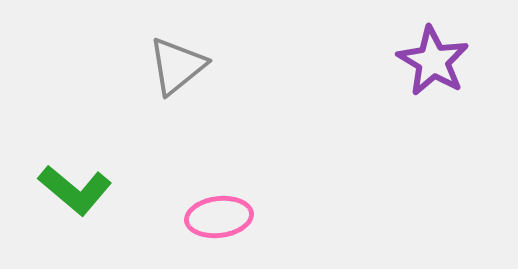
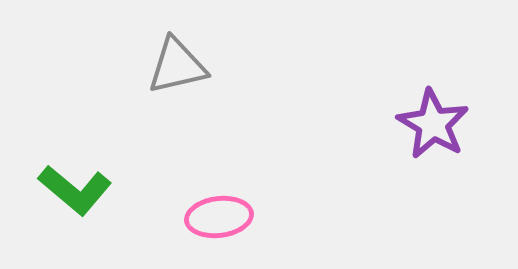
purple star: moved 63 px down
gray triangle: rotated 26 degrees clockwise
